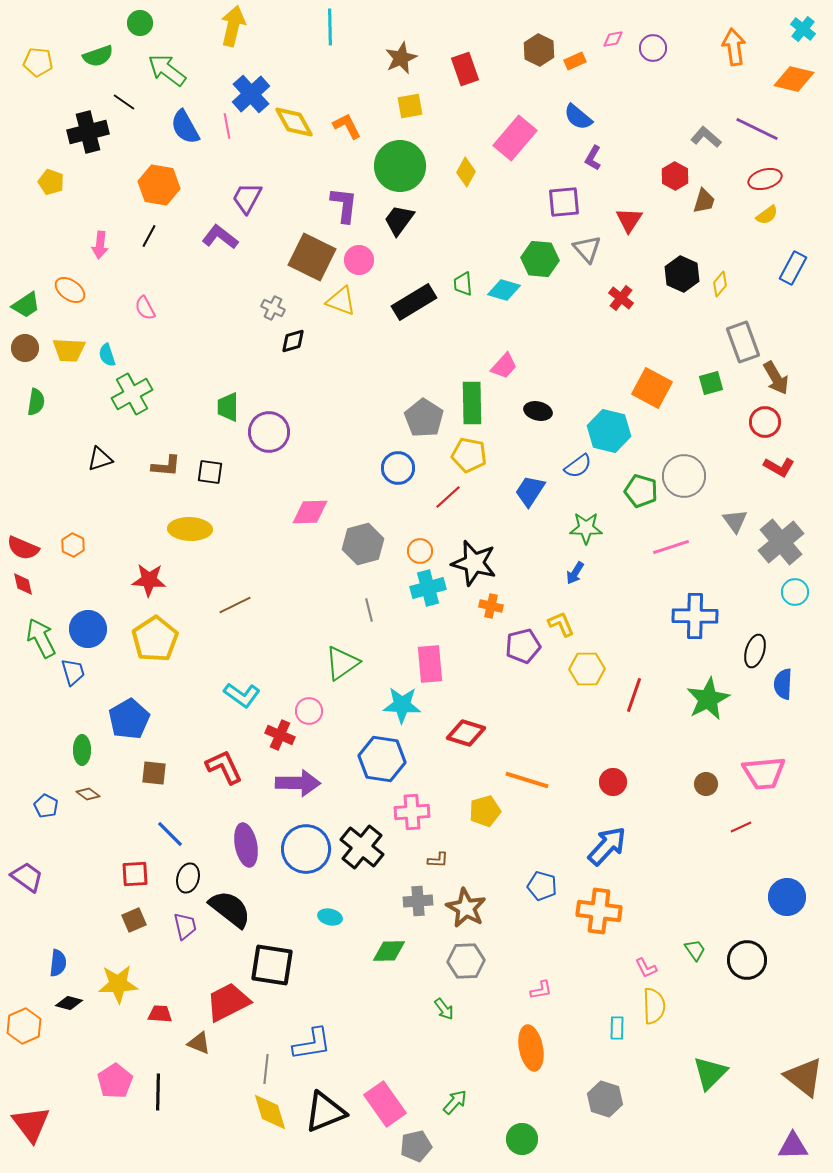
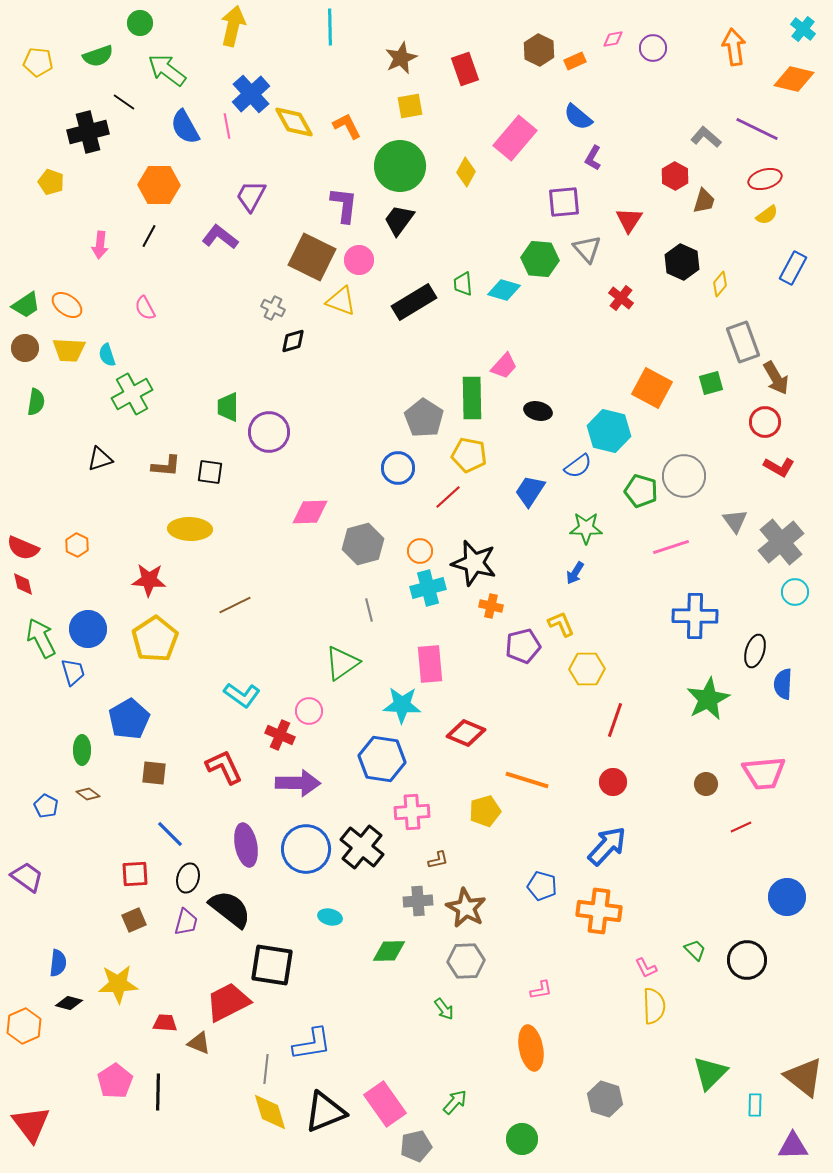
orange hexagon at (159, 185): rotated 9 degrees counterclockwise
purple trapezoid at (247, 198): moved 4 px right, 2 px up
black hexagon at (682, 274): moved 12 px up
orange ellipse at (70, 290): moved 3 px left, 15 px down
green rectangle at (472, 403): moved 5 px up
orange hexagon at (73, 545): moved 4 px right
red line at (634, 695): moved 19 px left, 25 px down
red diamond at (466, 733): rotated 6 degrees clockwise
brown L-shape at (438, 860): rotated 15 degrees counterclockwise
purple trapezoid at (185, 926): moved 1 px right, 4 px up; rotated 28 degrees clockwise
green trapezoid at (695, 950): rotated 10 degrees counterclockwise
red trapezoid at (160, 1014): moved 5 px right, 9 px down
cyan rectangle at (617, 1028): moved 138 px right, 77 px down
